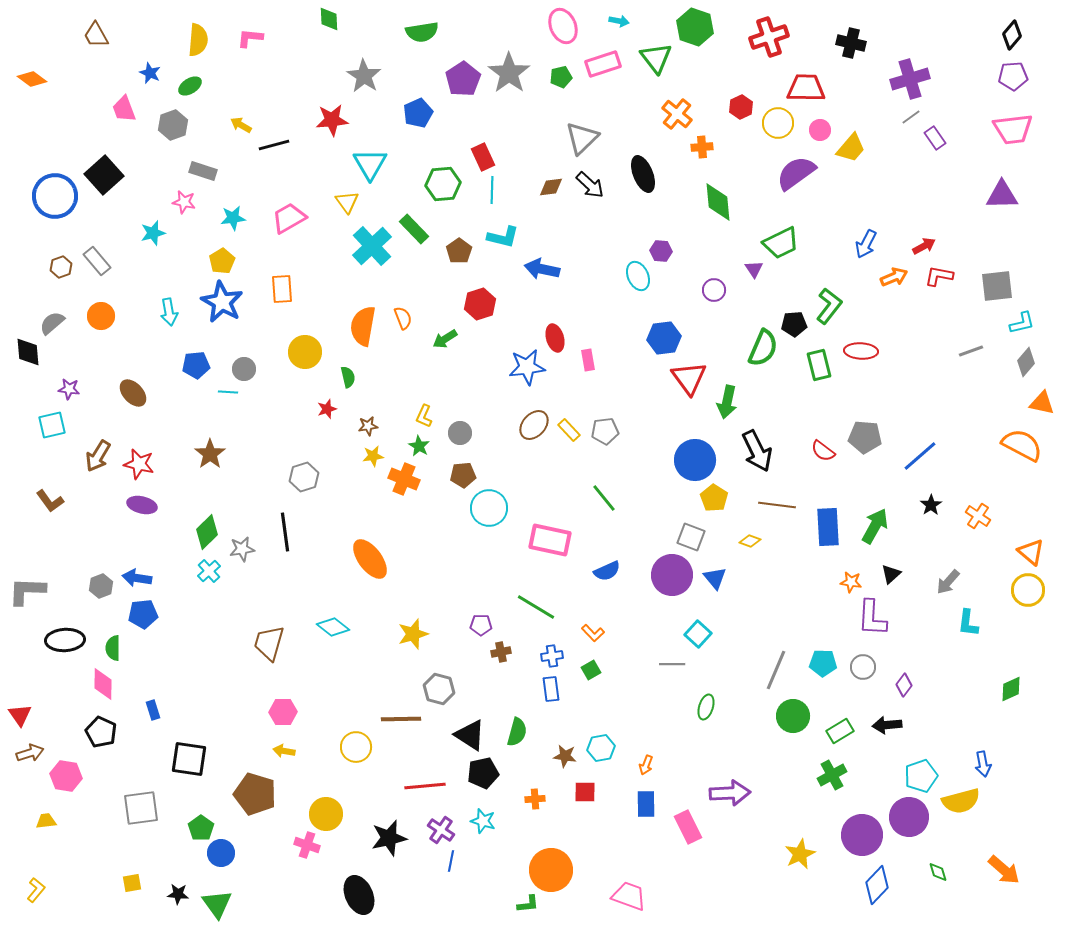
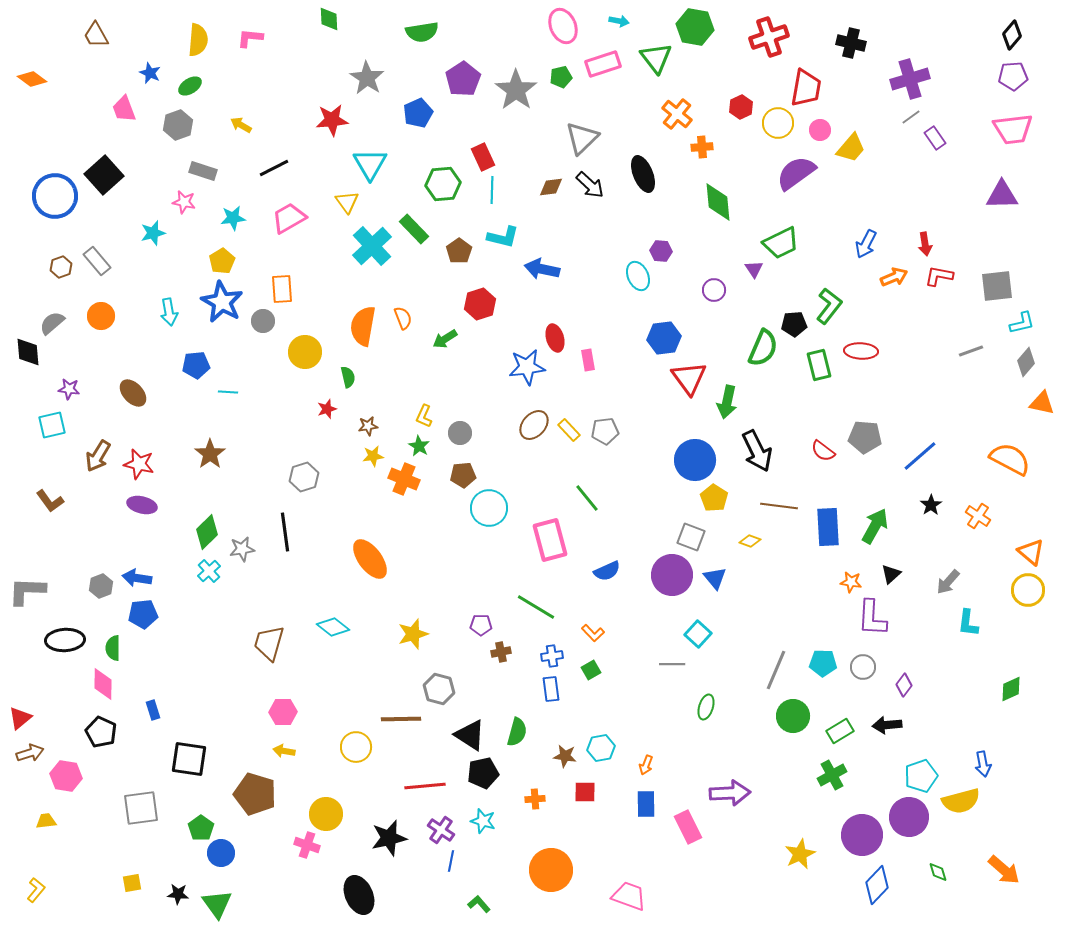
green hexagon at (695, 27): rotated 9 degrees counterclockwise
gray star at (509, 73): moved 7 px right, 17 px down
gray star at (364, 76): moved 3 px right, 2 px down
red trapezoid at (806, 88): rotated 99 degrees clockwise
gray hexagon at (173, 125): moved 5 px right
black line at (274, 145): moved 23 px down; rotated 12 degrees counterclockwise
red arrow at (924, 246): moved 1 px right, 2 px up; rotated 110 degrees clockwise
gray circle at (244, 369): moved 19 px right, 48 px up
orange semicircle at (1022, 445): moved 12 px left, 14 px down
green line at (604, 498): moved 17 px left
brown line at (777, 505): moved 2 px right, 1 px down
pink rectangle at (550, 540): rotated 63 degrees clockwise
red triangle at (20, 715): moved 3 px down; rotated 25 degrees clockwise
green L-shape at (528, 904): moved 49 px left; rotated 125 degrees counterclockwise
